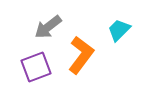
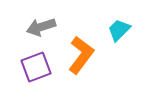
gray arrow: moved 7 px left; rotated 20 degrees clockwise
